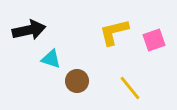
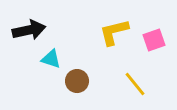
yellow line: moved 5 px right, 4 px up
